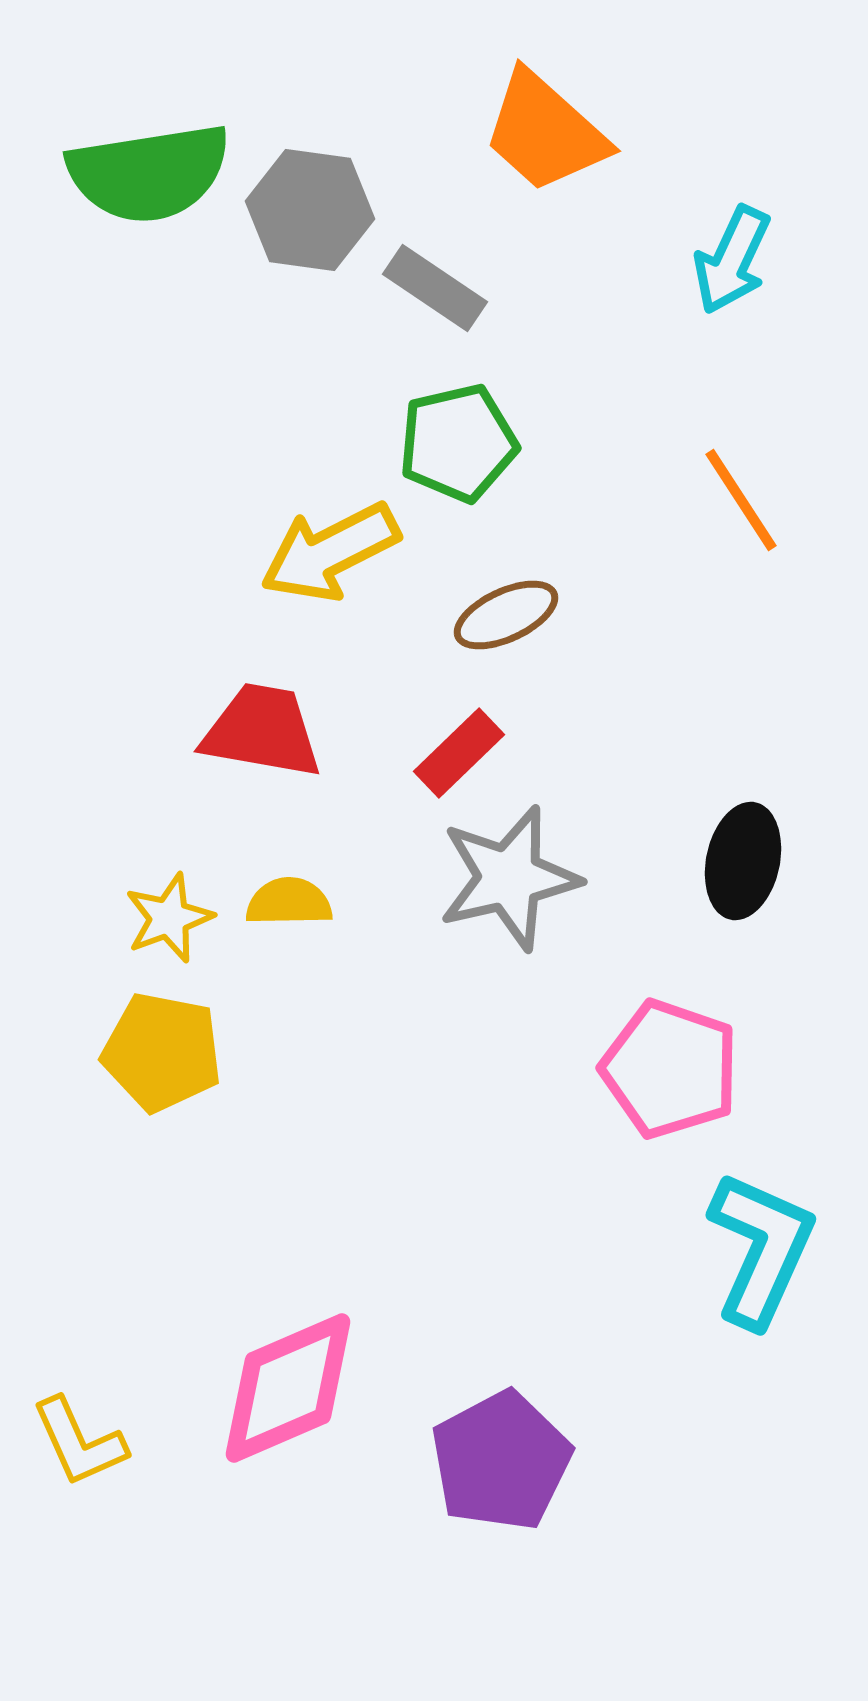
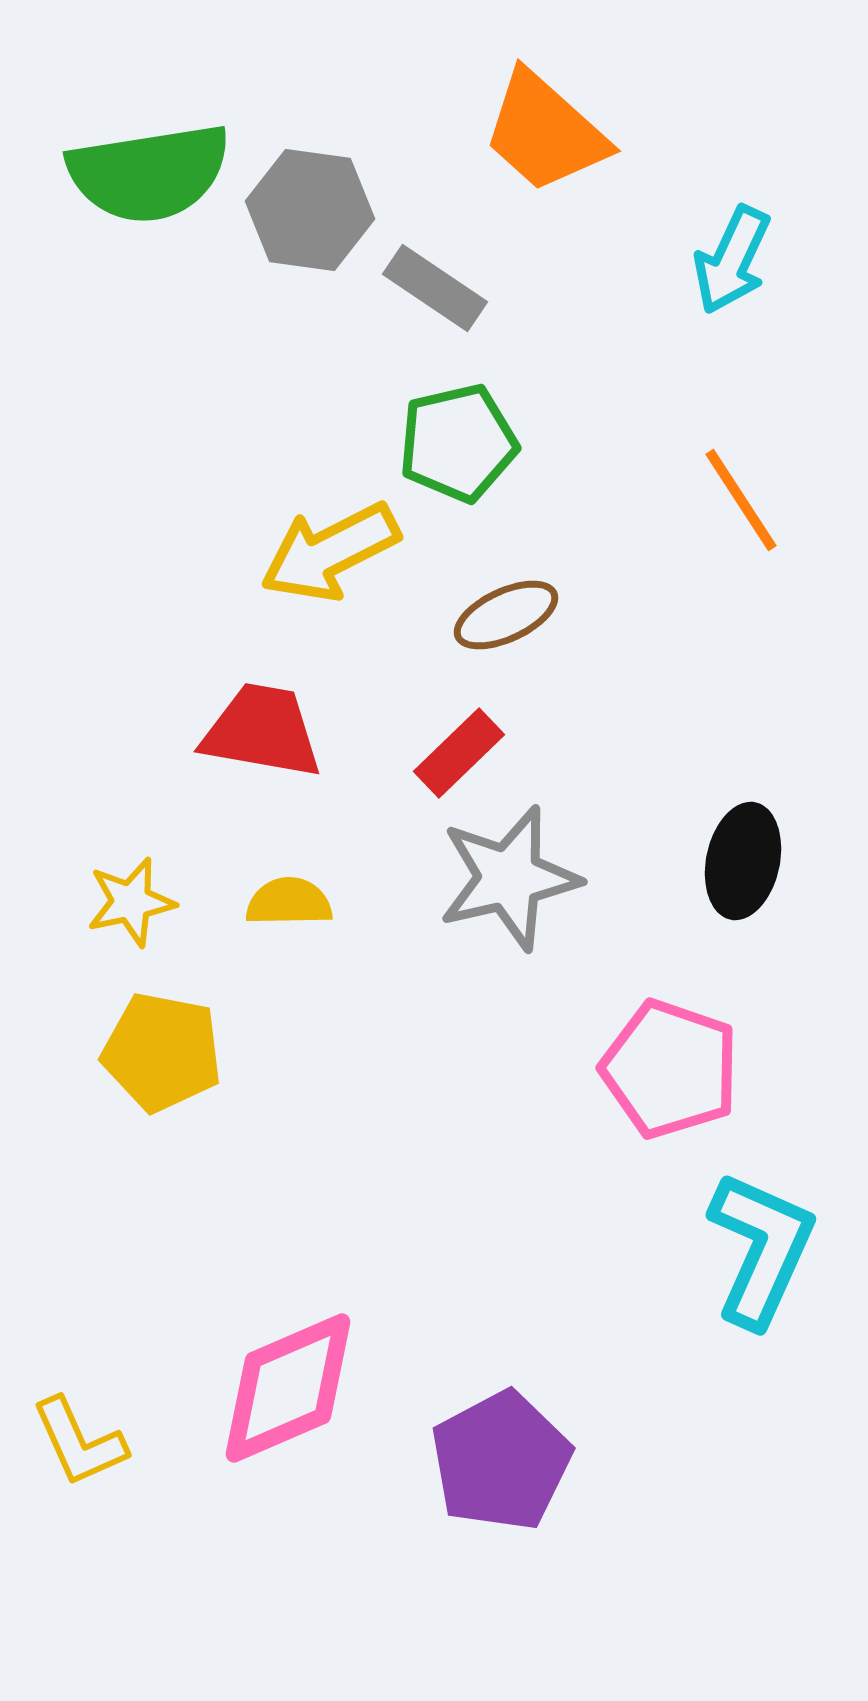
yellow star: moved 38 px left, 16 px up; rotated 8 degrees clockwise
